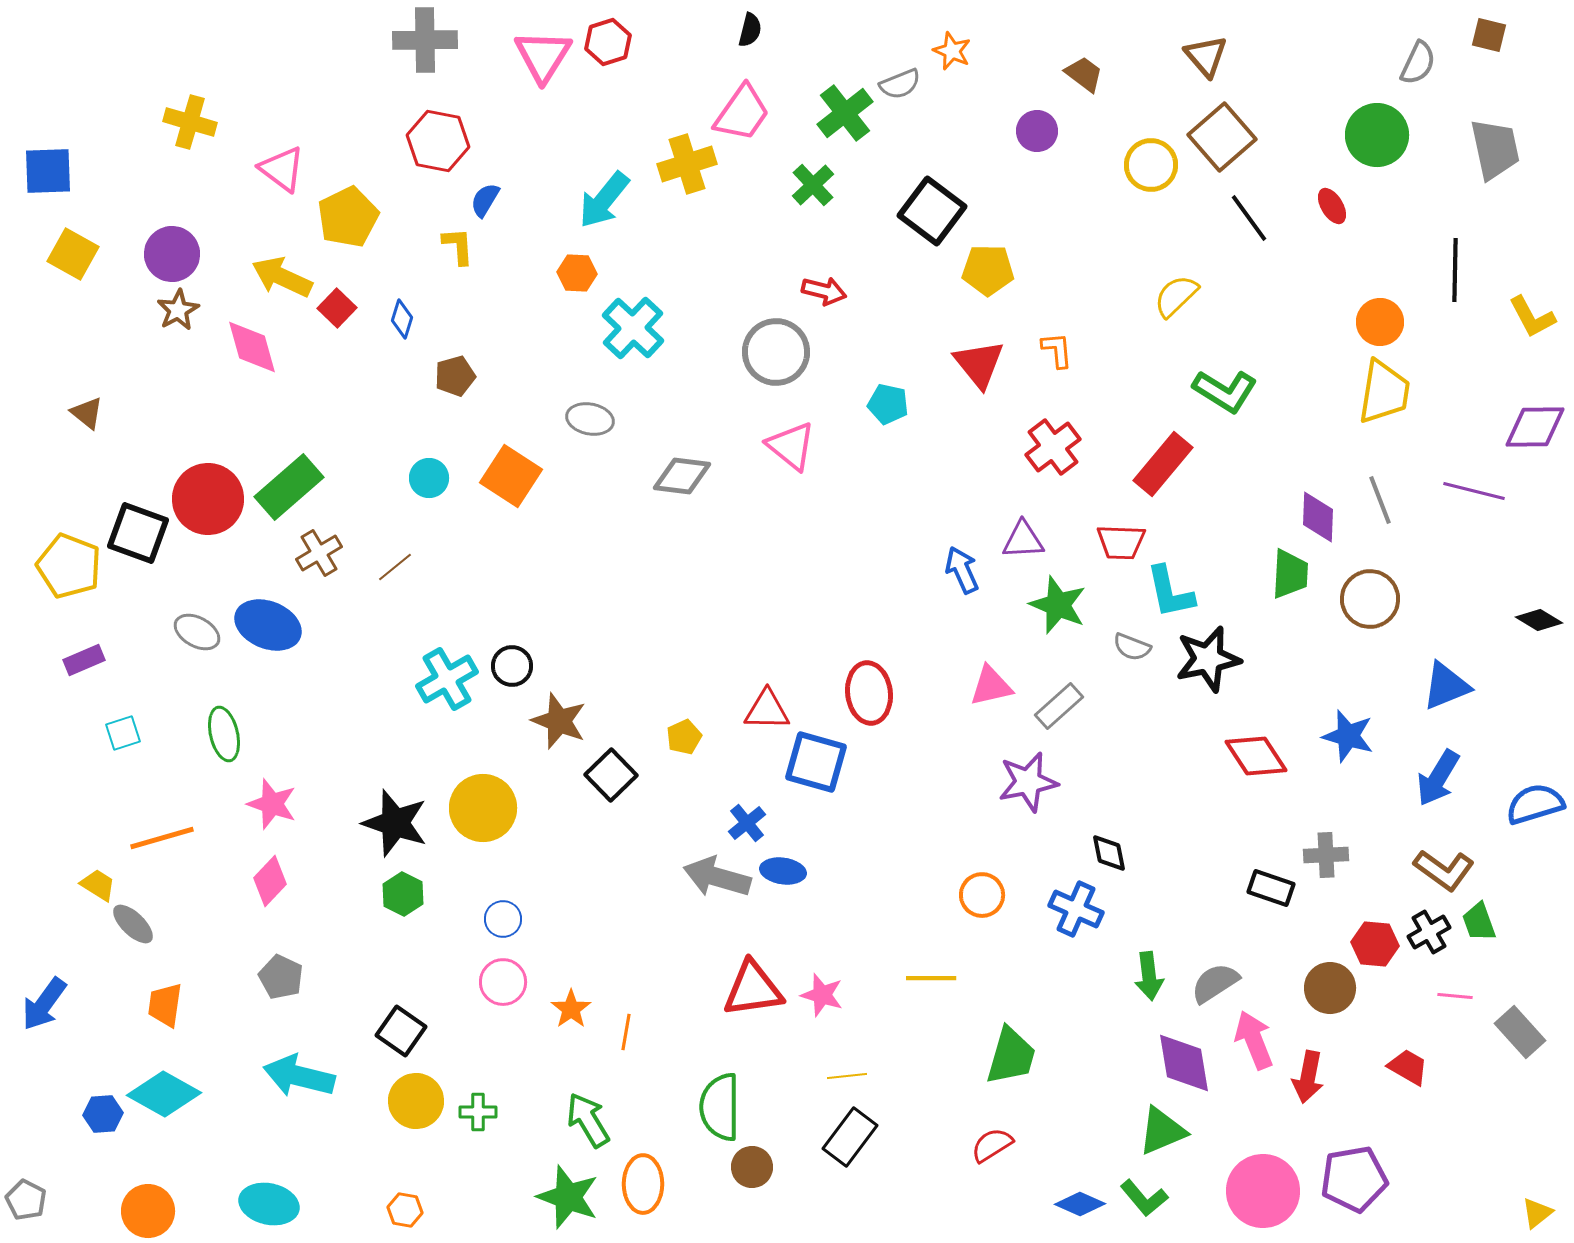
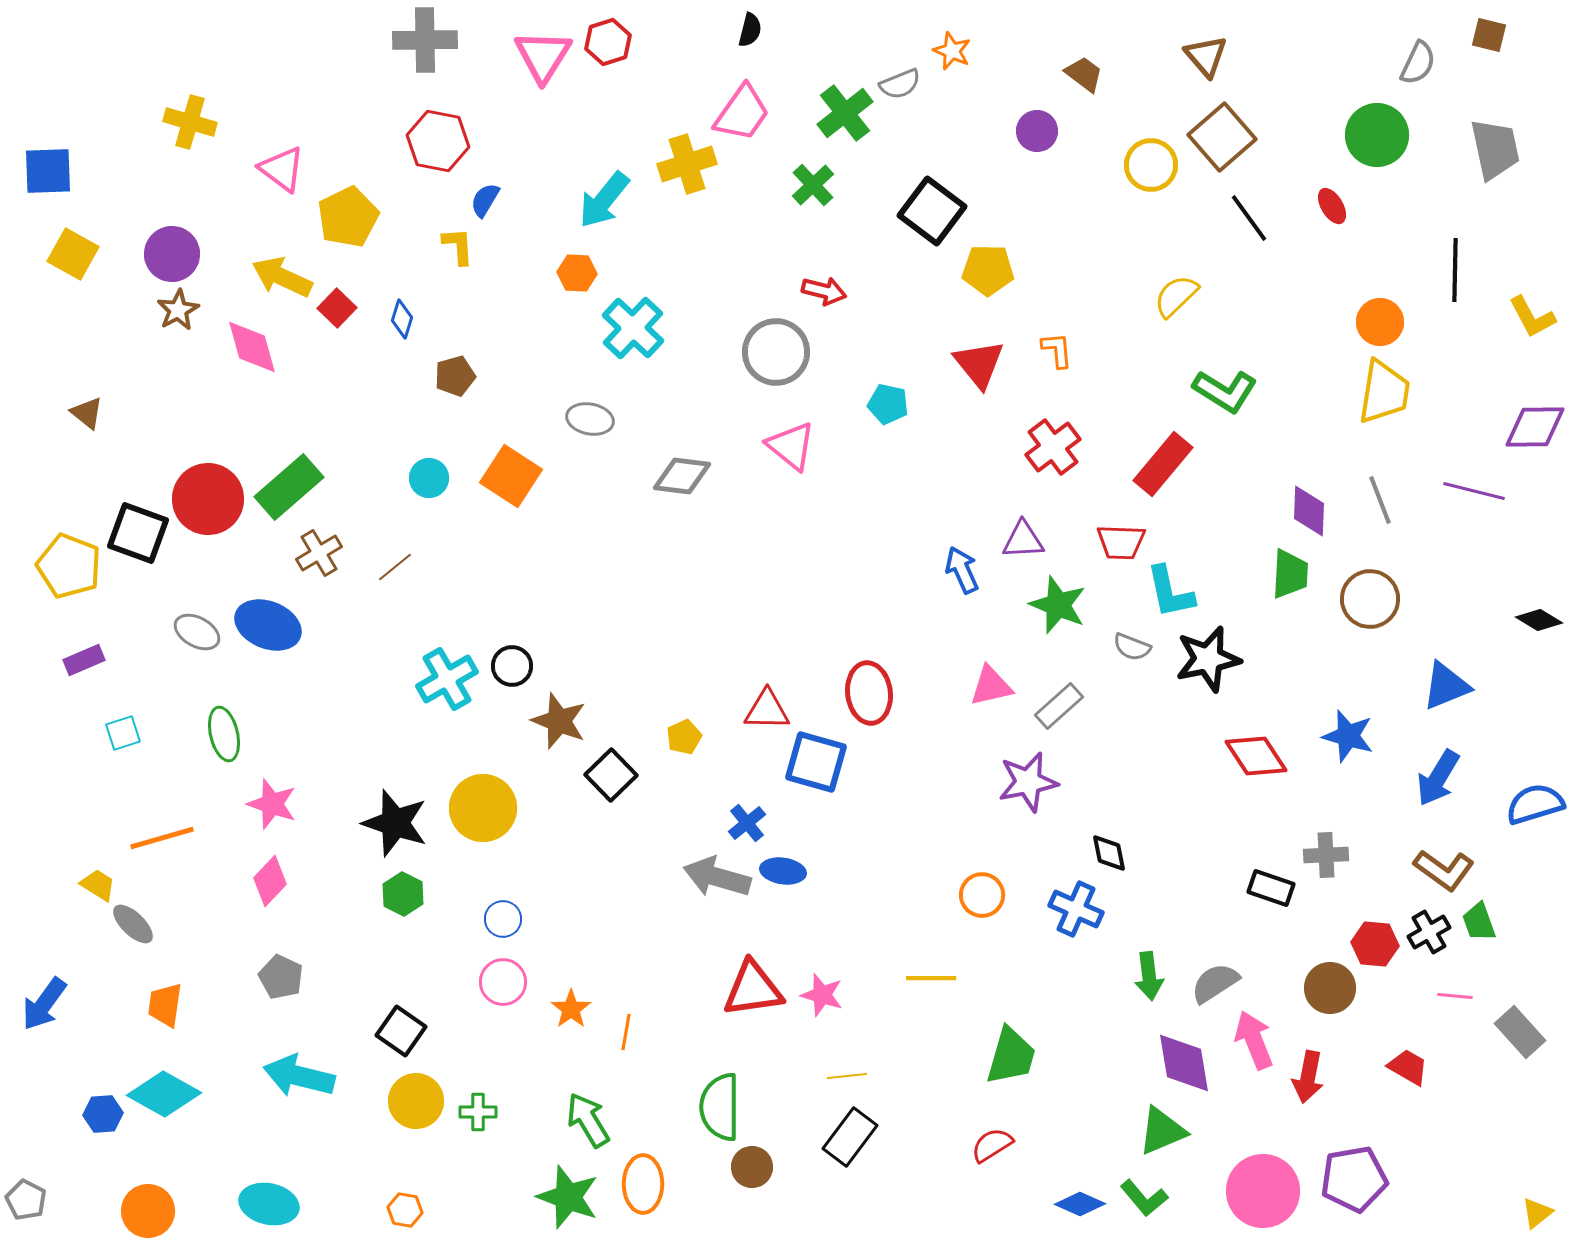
purple diamond at (1318, 517): moved 9 px left, 6 px up
